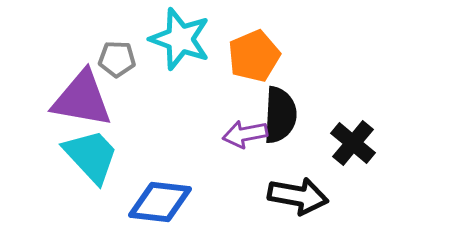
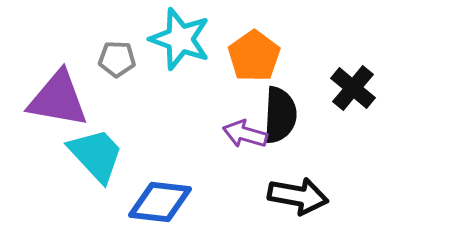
orange pentagon: rotated 12 degrees counterclockwise
purple triangle: moved 24 px left
purple arrow: rotated 27 degrees clockwise
black cross: moved 55 px up
cyan trapezoid: moved 5 px right, 1 px up
